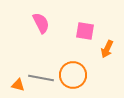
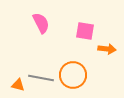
orange arrow: rotated 108 degrees counterclockwise
